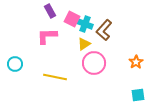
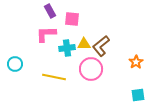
pink square: rotated 21 degrees counterclockwise
cyan cross: moved 18 px left, 24 px down; rotated 28 degrees counterclockwise
brown L-shape: moved 3 px left, 16 px down; rotated 10 degrees clockwise
pink L-shape: moved 1 px left, 2 px up
yellow triangle: rotated 32 degrees clockwise
pink circle: moved 3 px left, 6 px down
yellow line: moved 1 px left
